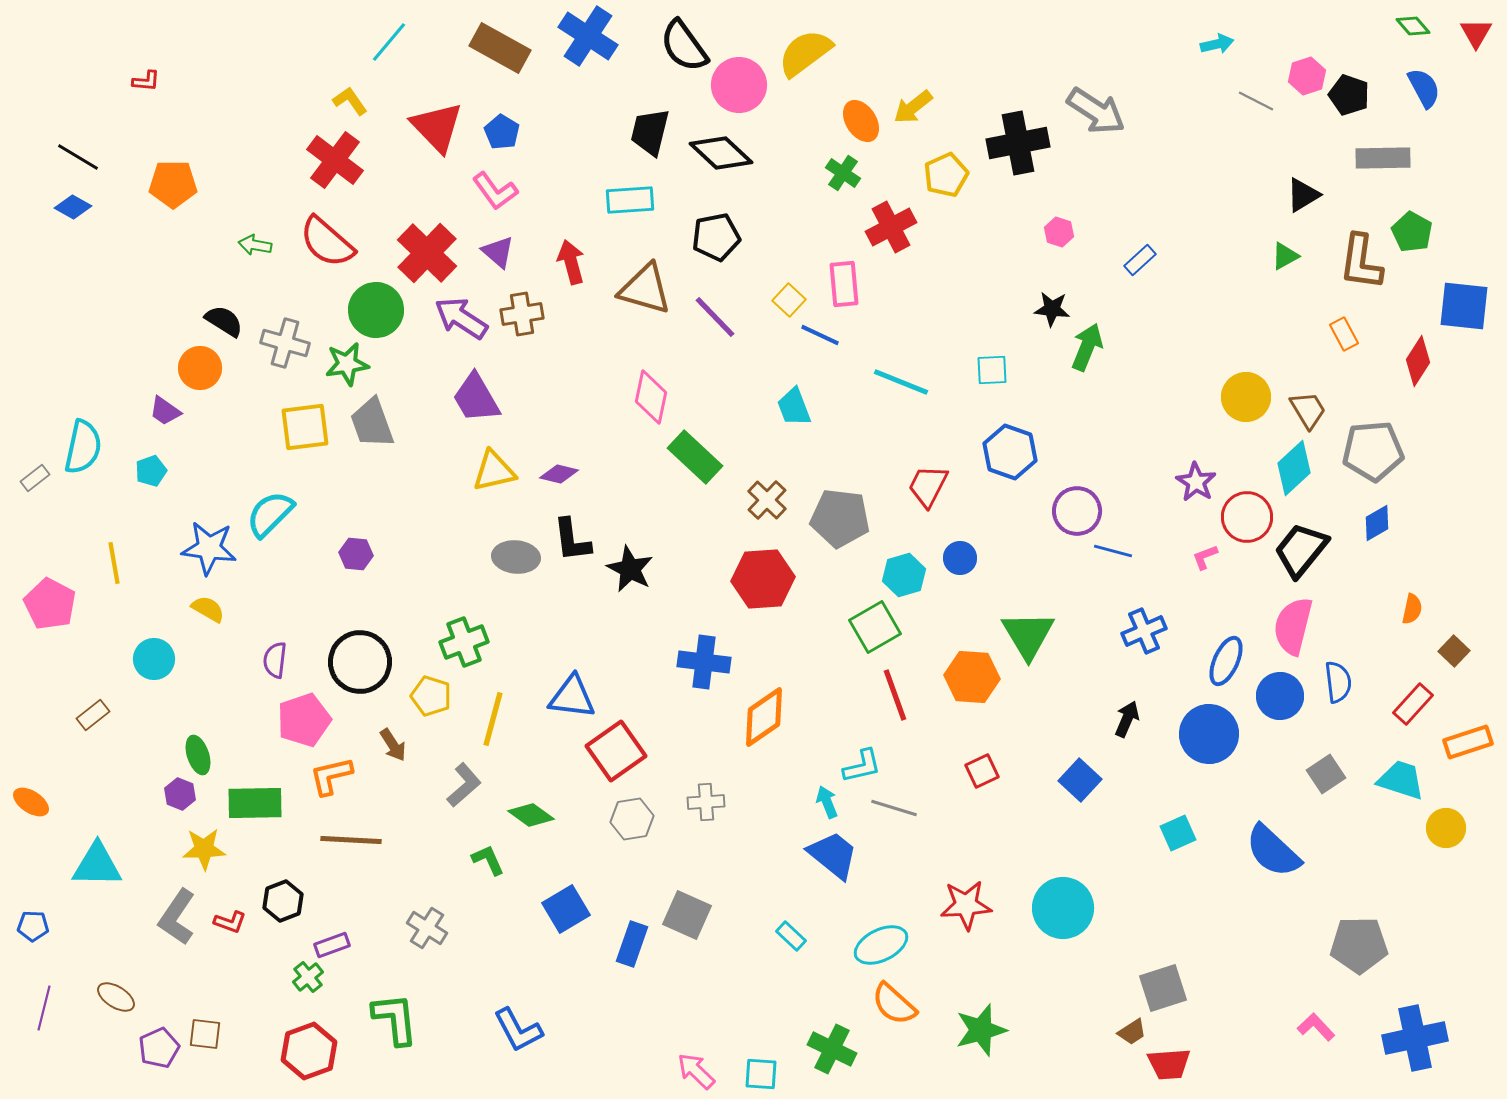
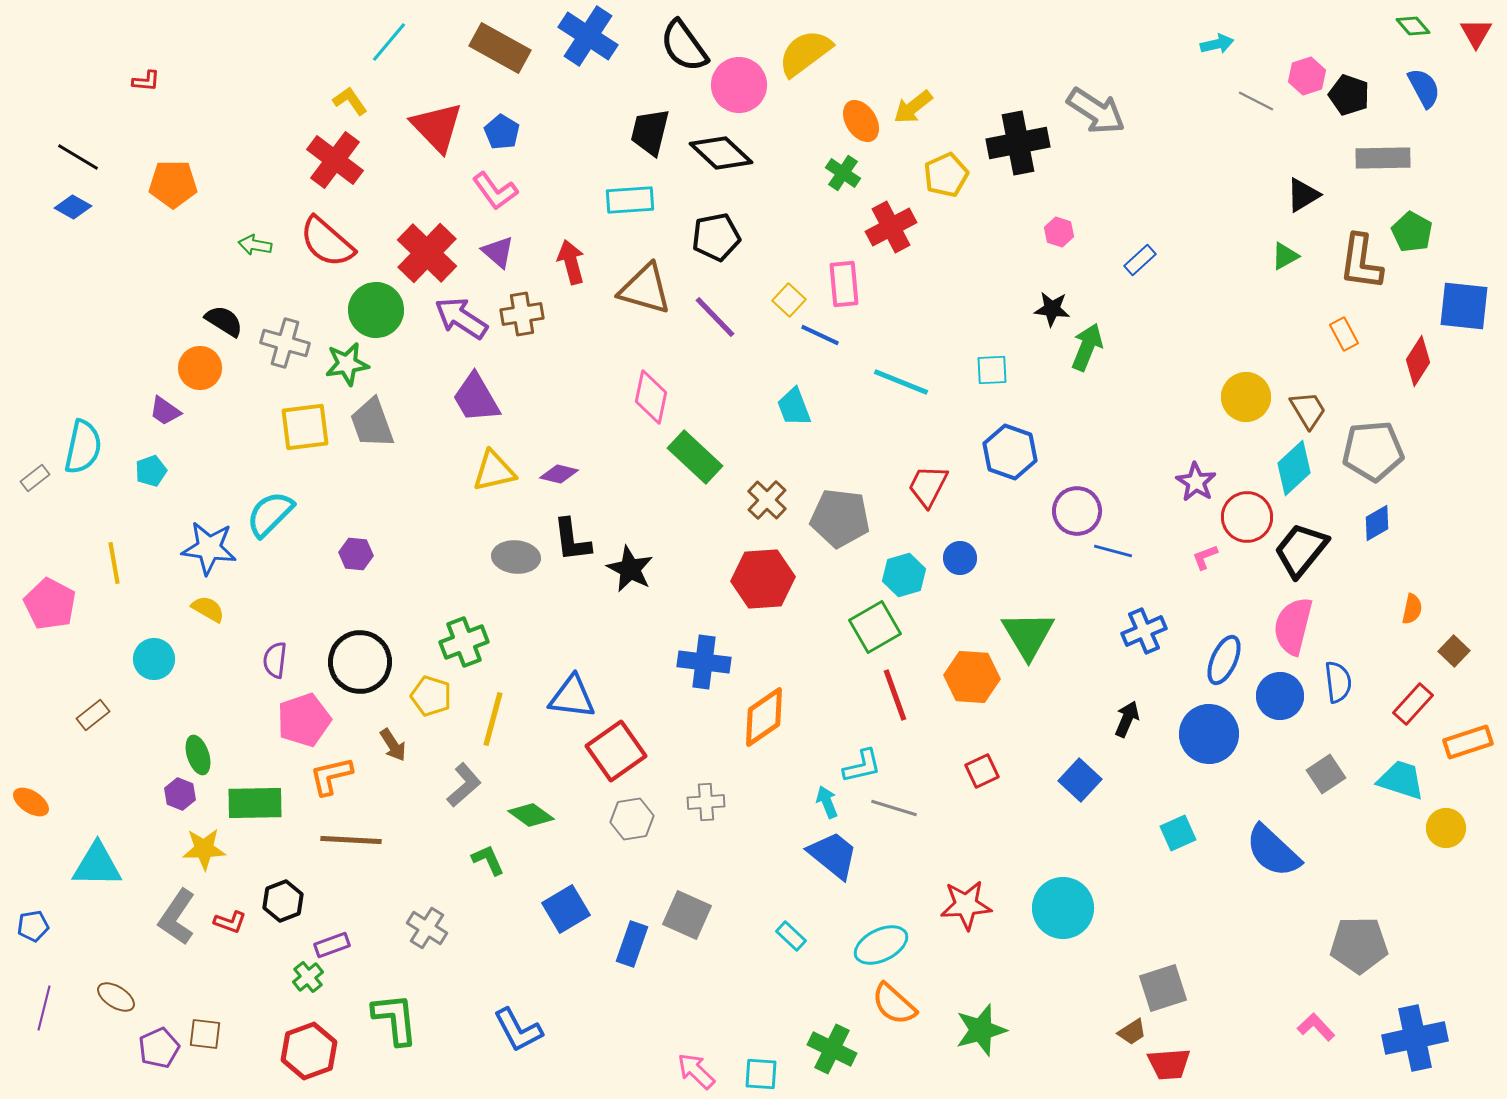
blue ellipse at (1226, 661): moved 2 px left, 1 px up
blue pentagon at (33, 926): rotated 12 degrees counterclockwise
